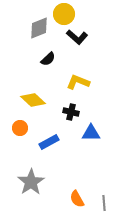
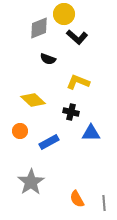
black semicircle: rotated 63 degrees clockwise
orange circle: moved 3 px down
